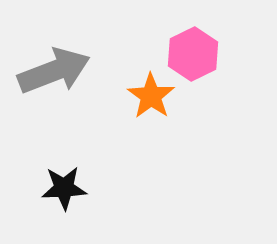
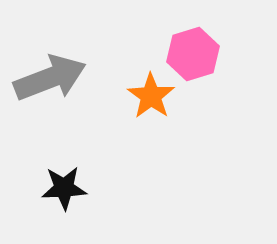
pink hexagon: rotated 9 degrees clockwise
gray arrow: moved 4 px left, 7 px down
